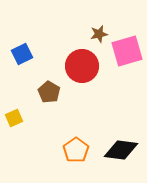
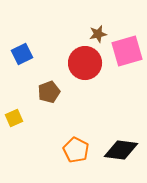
brown star: moved 1 px left
red circle: moved 3 px right, 3 px up
brown pentagon: rotated 20 degrees clockwise
orange pentagon: rotated 10 degrees counterclockwise
